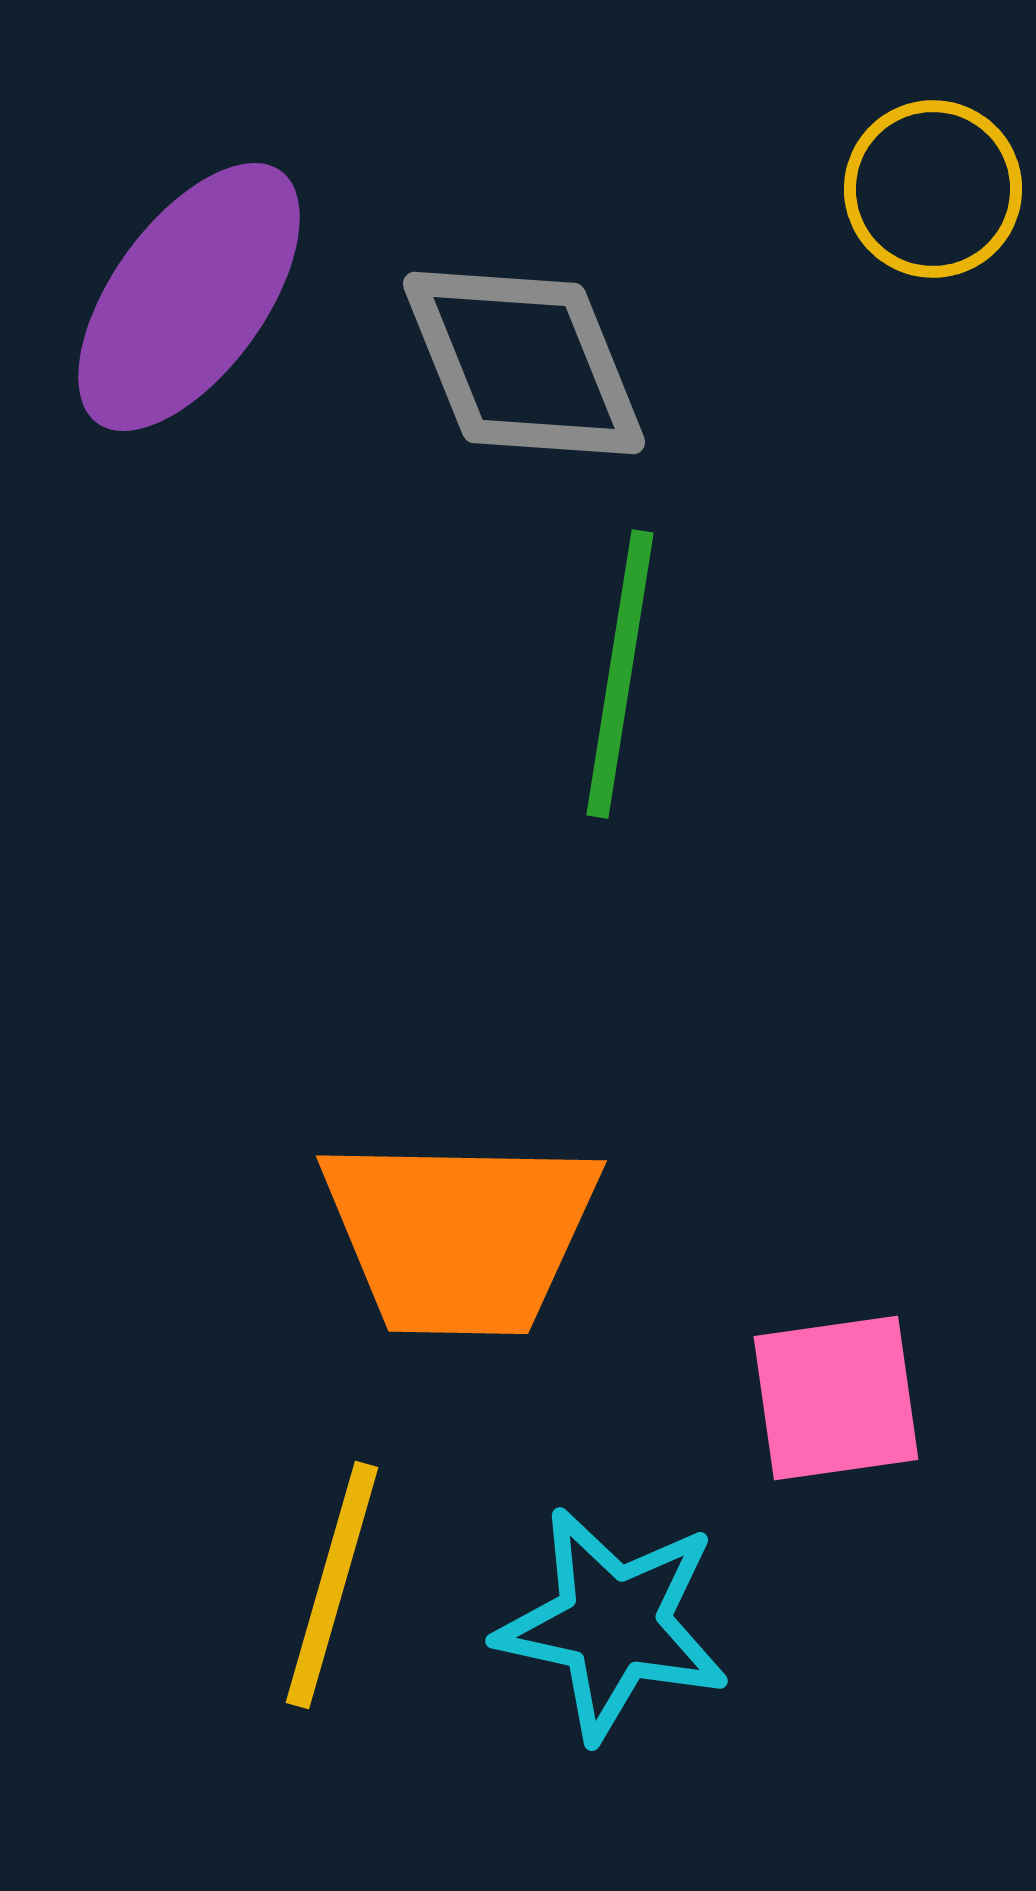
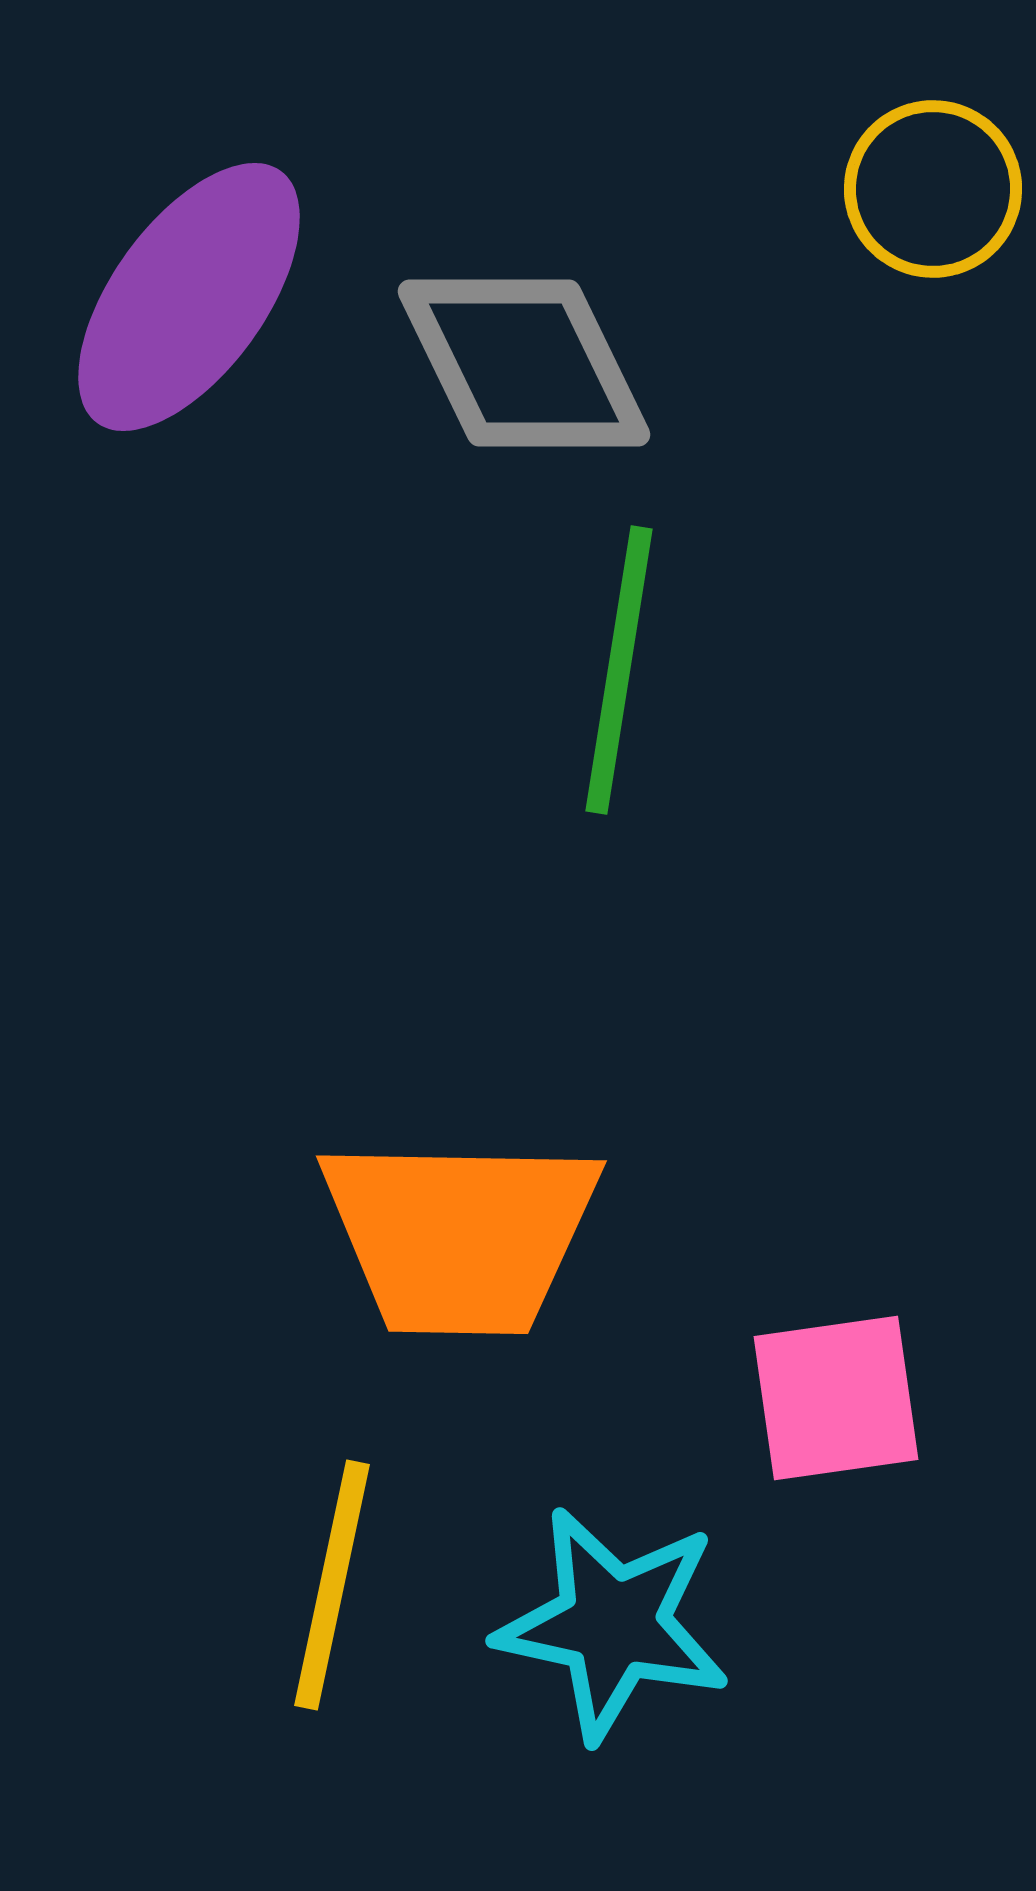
gray diamond: rotated 4 degrees counterclockwise
green line: moved 1 px left, 4 px up
yellow line: rotated 4 degrees counterclockwise
